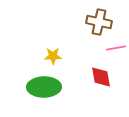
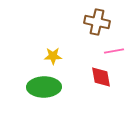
brown cross: moved 2 px left
pink line: moved 2 px left, 3 px down
